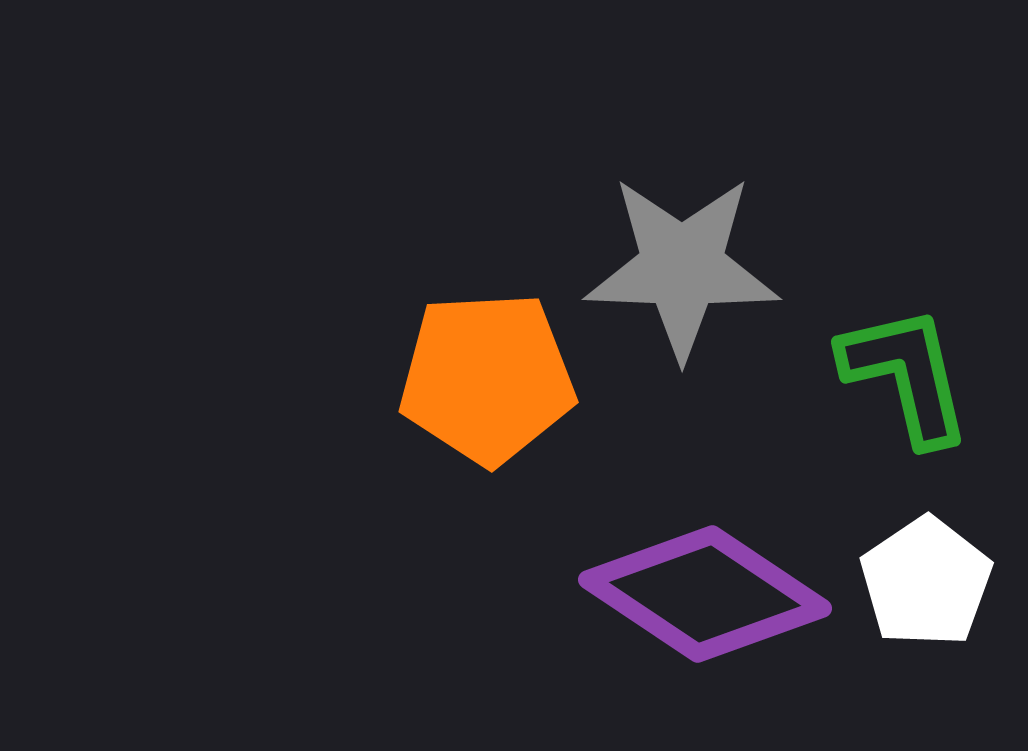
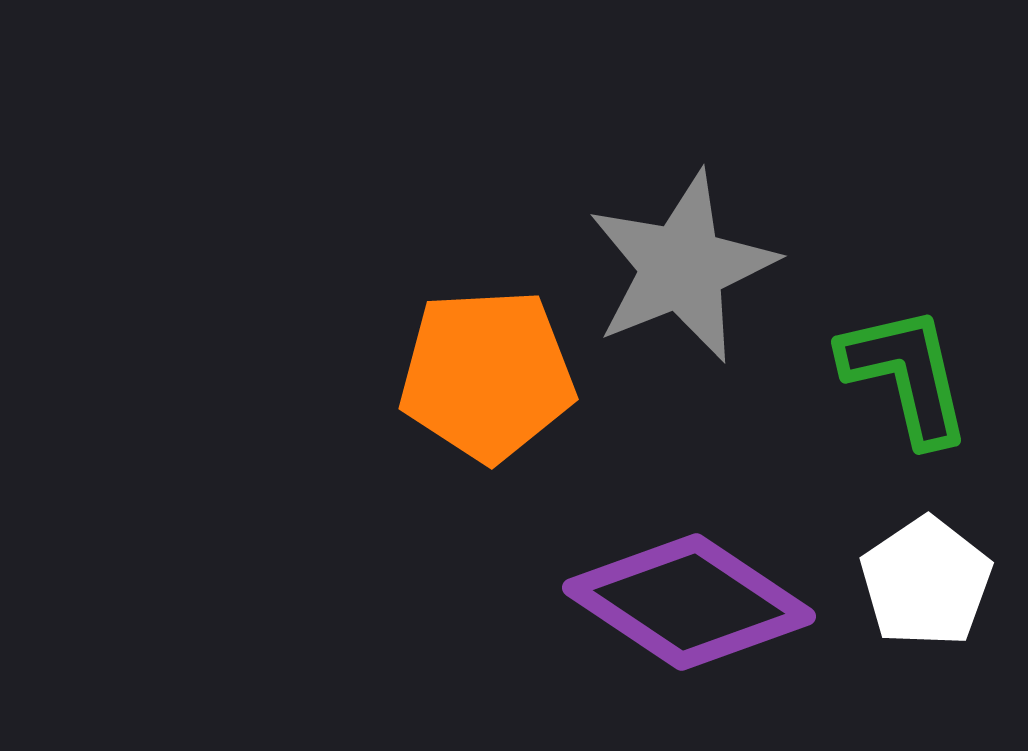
gray star: rotated 24 degrees counterclockwise
orange pentagon: moved 3 px up
purple diamond: moved 16 px left, 8 px down
